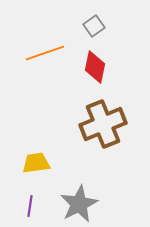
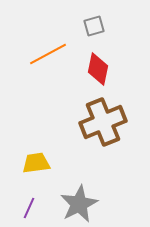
gray square: rotated 20 degrees clockwise
orange line: moved 3 px right, 1 px down; rotated 9 degrees counterclockwise
red diamond: moved 3 px right, 2 px down
brown cross: moved 2 px up
purple line: moved 1 px left, 2 px down; rotated 15 degrees clockwise
